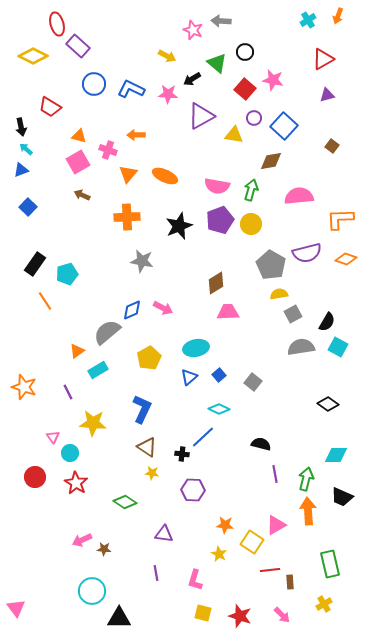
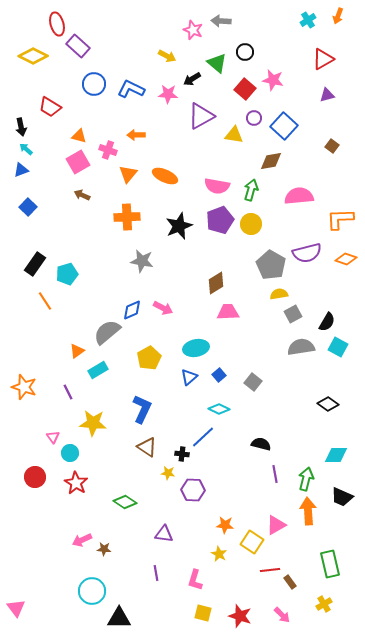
yellow star at (152, 473): moved 16 px right
brown rectangle at (290, 582): rotated 32 degrees counterclockwise
